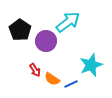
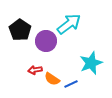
cyan arrow: moved 1 px right, 2 px down
cyan star: moved 2 px up
red arrow: rotated 112 degrees clockwise
